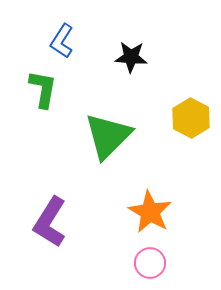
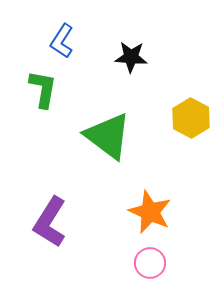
green triangle: rotated 38 degrees counterclockwise
orange star: rotated 6 degrees counterclockwise
